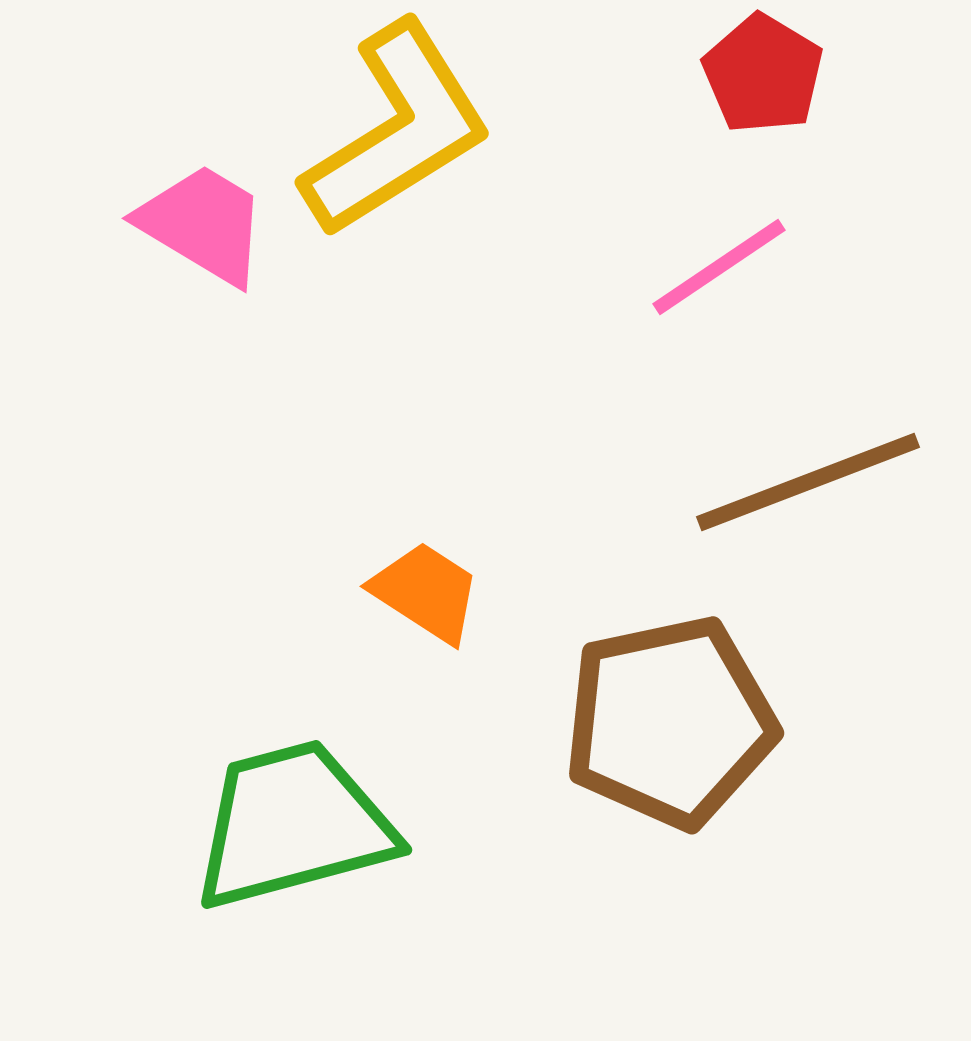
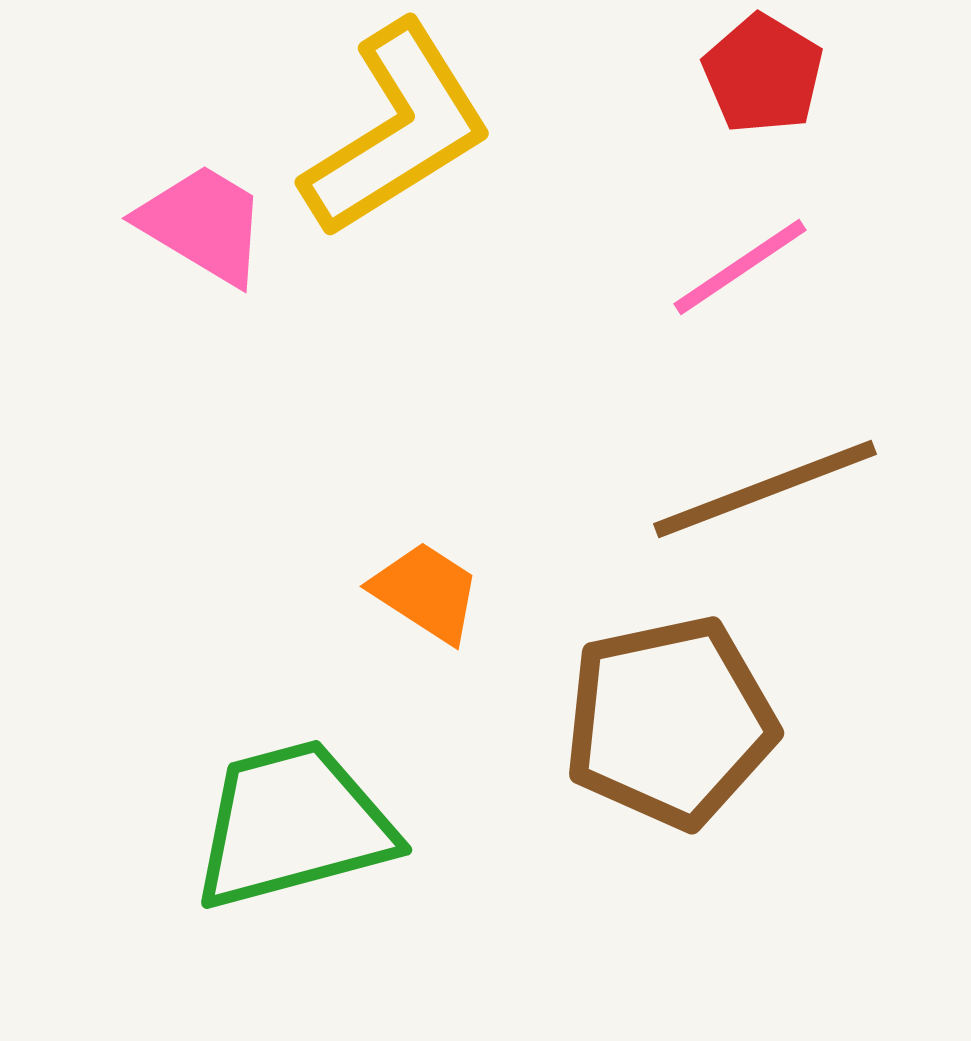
pink line: moved 21 px right
brown line: moved 43 px left, 7 px down
